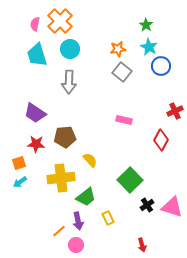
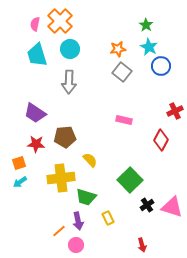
green trapezoid: rotated 55 degrees clockwise
